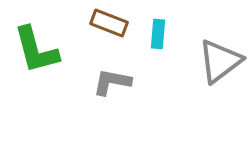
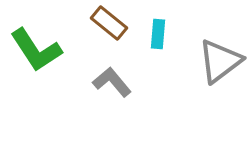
brown rectangle: rotated 18 degrees clockwise
green L-shape: rotated 18 degrees counterclockwise
gray L-shape: rotated 39 degrees clockwise
